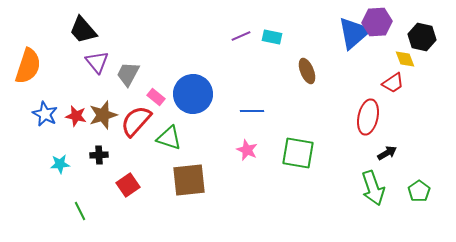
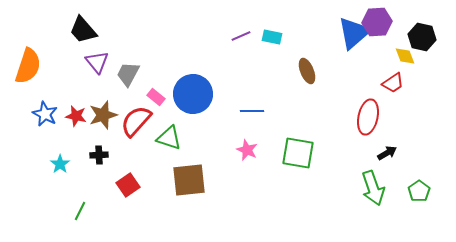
yellow diamond: moved 3 px up
cyan star: rotated 30 degrees counterclockwise
green line: rotated 54 degrees clockwise
